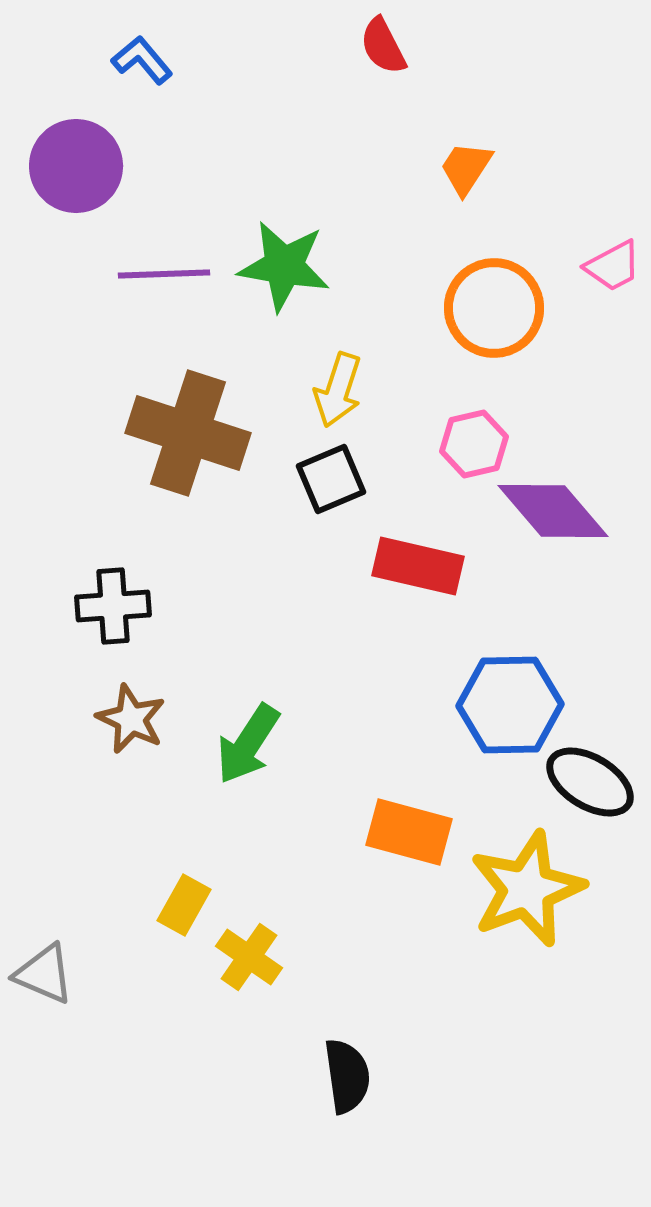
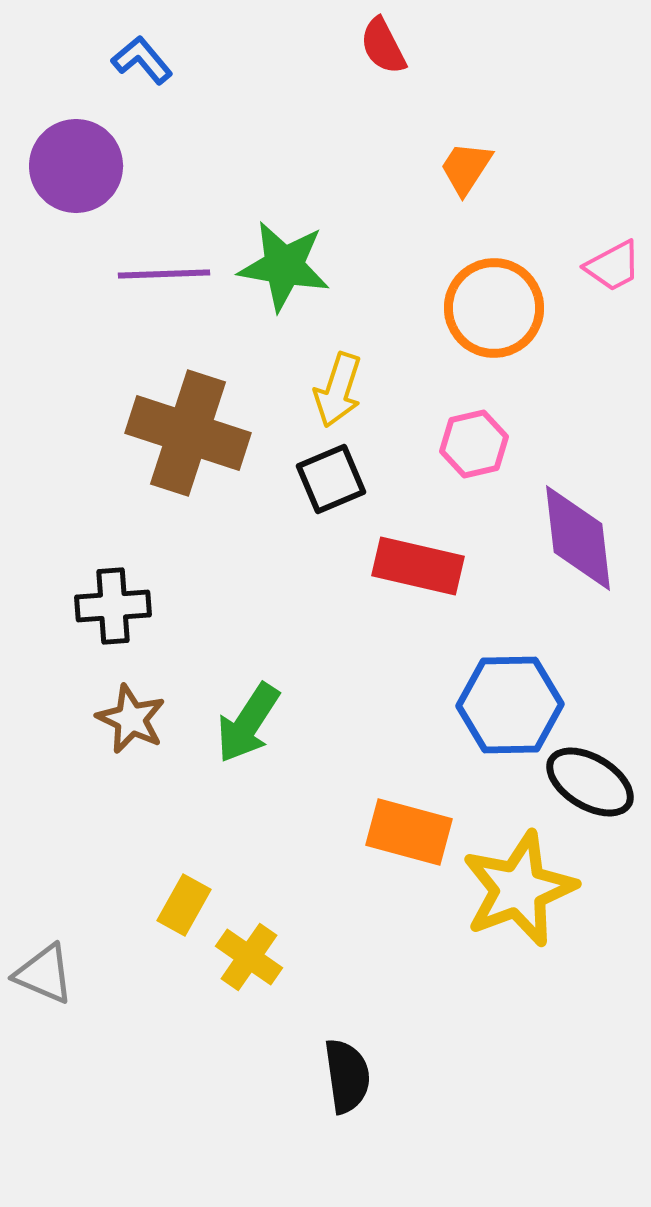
purple diamond: moved 25 px right, 27 px down; rotated 34 degrees clockwise
green arrow: moved 21 px up
yellow star: moved 8 px left
